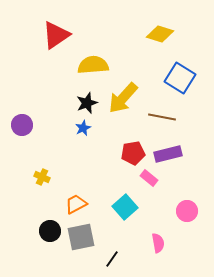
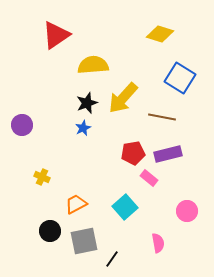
gray square: moved 3 px right, 4 px down
